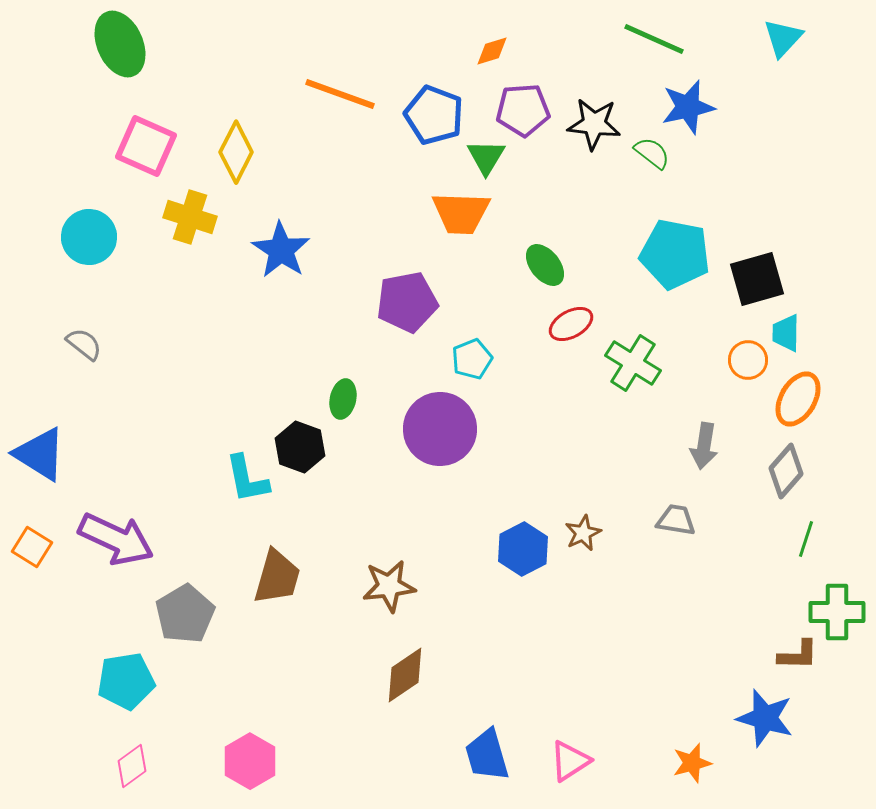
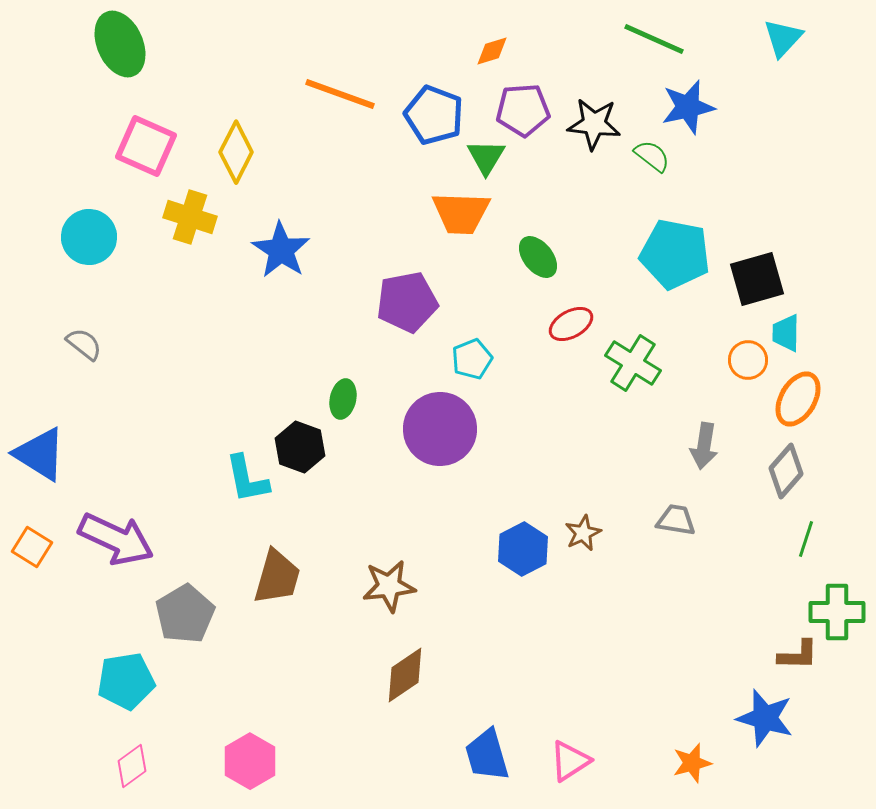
green semicircle at (652, 153): moved 3 px down
green ellipse at (545, 265): moved 7 px left, 8 px up
